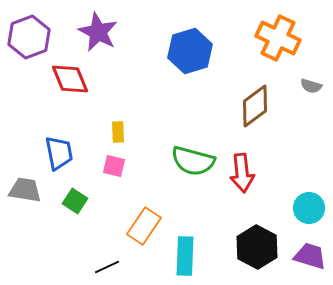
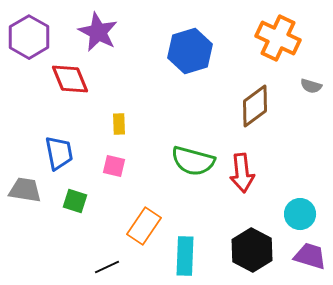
purple hexagon: rotated 9 degrees counterclockwise
yellow rectangle: moved 1 px right, 8 px up
green square: rotated 15 degrees counterclockwise
cyan circle: moved 9 px left, 6 px down
black hexagon: moved 5 px left, 3 px down
